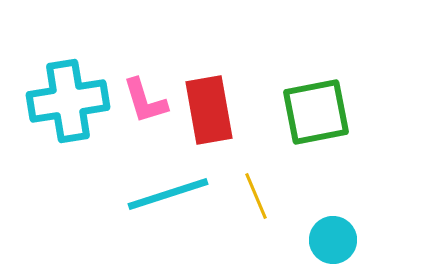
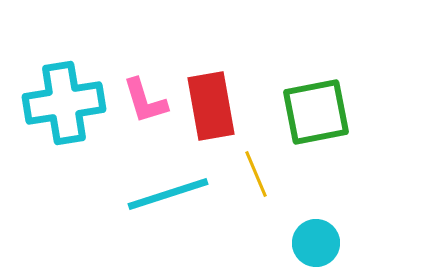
cyan cross: moved 4 px left, 2 px down
red rectangle: moved 2 px right, 4 px up
yellow line: moved 22 px up
cyan circle: moved 17 px left, 3 px down
